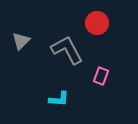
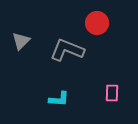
gray L-shape: rotated 40 degrees counterclockwise
pink rectangle: moved 11 px right, 17 px down; rotated 18 degrees counterclockwise
